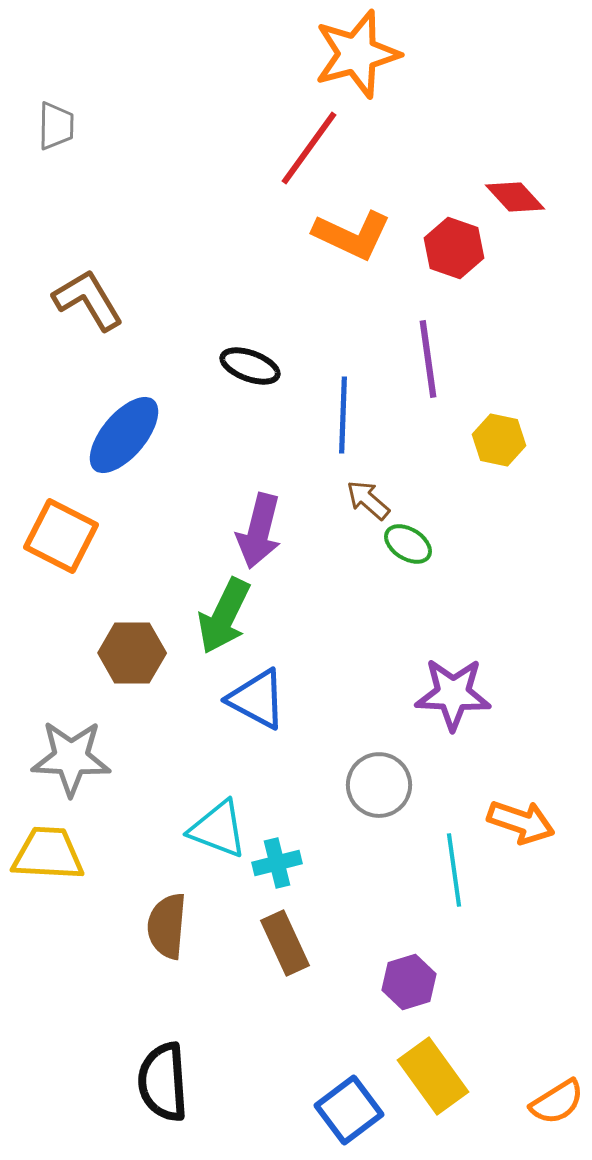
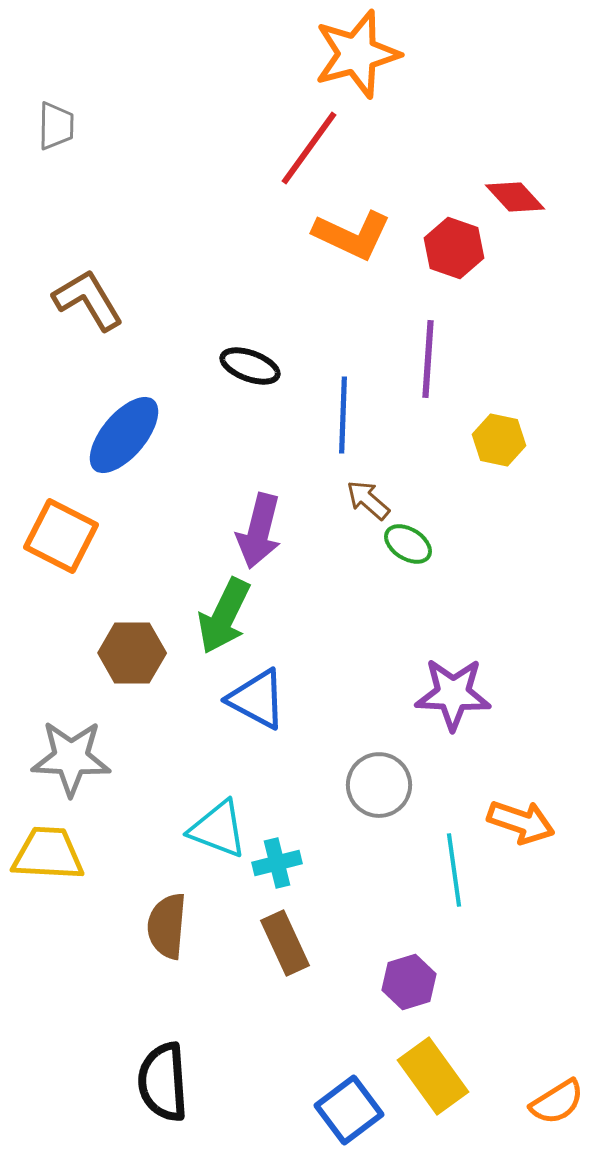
purple line: rotated 12 degrees clockwise
